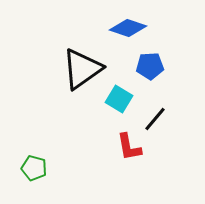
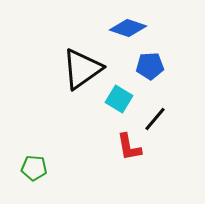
green pentagon: rotated 10 degrees counterclockwise
